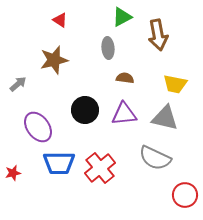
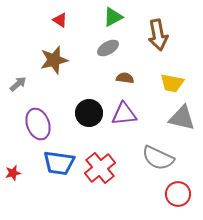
green triangle: moved 9 px left
gray ellipse: rotated 65 degrees clockwise
yellow trapezoid: moved 3 px left, 1 px up
black circle: moved 4 px right, 3 px down
gray triangle: moved 17 px right
purple ellipse: moved 3 px up; rotated 16 degrees clockwise
gray semicircle: moved 3 px right
blue trapezoid: rotated 8 degrees clockwise
red circle: moved 7 px left, 1 px up
